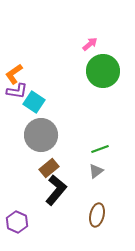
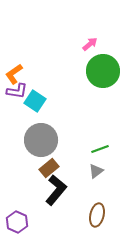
cyan square: moved 1 px right, 1 px up
gray circle: moved 5 px down
